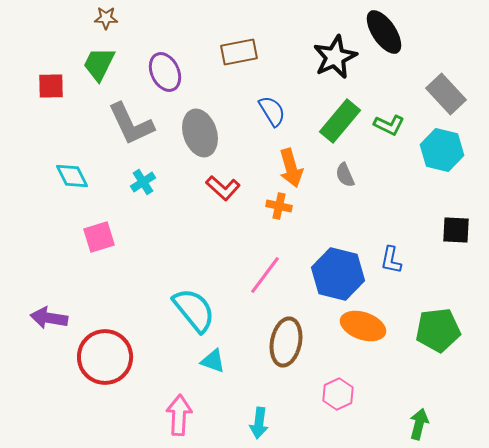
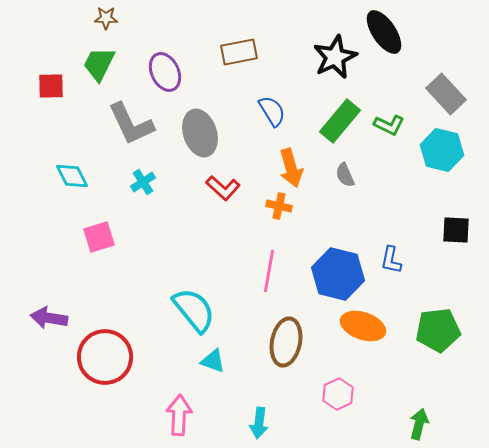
pink line: moved 4 px right, 4 px up; rotated 27 degrees counterclockwise
